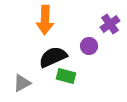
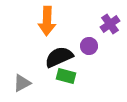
orange arrow: moved 2 px right, 1 px down
black semicircle: moved 6 px right
